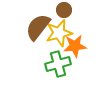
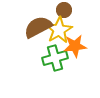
brown semicircle: rotated 24 degrees clockwise
yellow star: moved 3 px up; rotated 16 degrees counterclockwise
green cross: moved 3 px left, 6 px up
